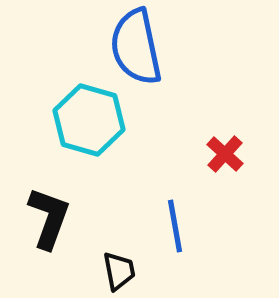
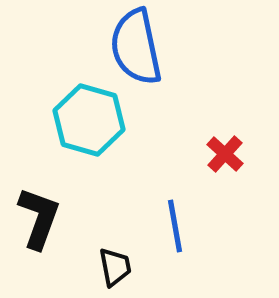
black L-shape: moved 10 px left
black trapezoid: moved 4 px left, 4 px up
